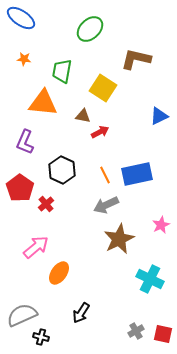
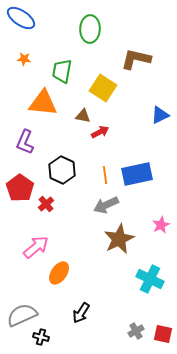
green ellipse: rotated 44 degrees counterclockwise
blue triangle: moved 1 px right, 1 px up
orange line: rotated 18 degrees clockwise
